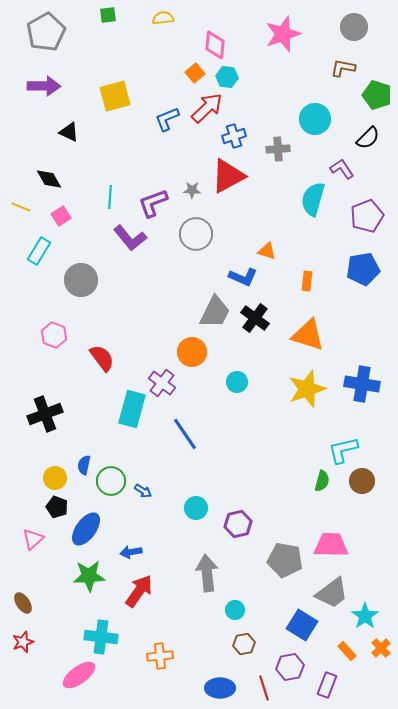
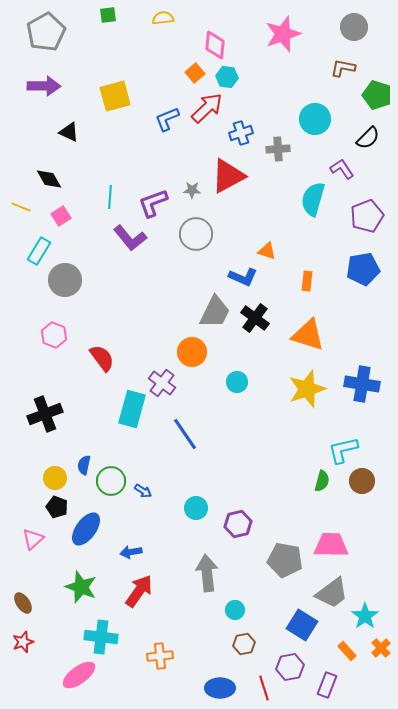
blue cross at (234, 136): moved 7 px right, 3 px up
gray circle at (81, 280): moved 16 px left
green star at (89, 576): moved 8 px left, 11 px down; rotated 24 degrees clockwise
